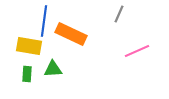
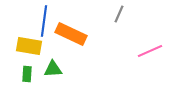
pink line: moved 13 px right
